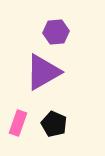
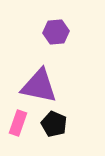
purple triangle: moved 4 px left, 14 px down; rotated 42 degrees clockwise
